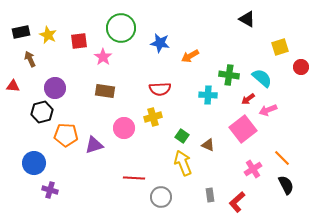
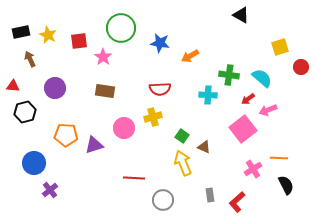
black triangle: moved 6 px left, 4 px up
black hexagon: moved 17 px left
brown triangle: moved 4 px left, 2 px down
orange line: moved 3 px left; rotated 42 degrees counterclockwise
purple cross: rotated 35 degrees clockwise
gray circle: moved 2 px right, 3 px down
